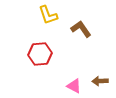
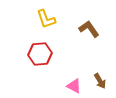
yellow L-shape: moved 2 px left, 4 px down
brown L-shape: moved 8 px right
brown arrow: rotated 119 degrees counterclockwise
